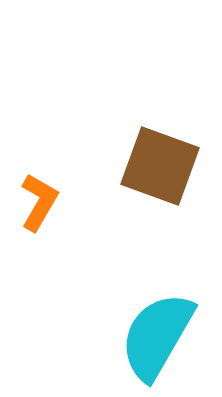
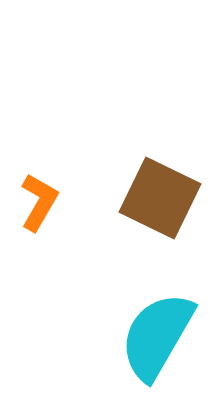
brown square: moved 32 px down; rotated 6 degrees clockwise
